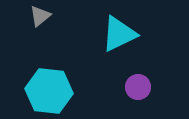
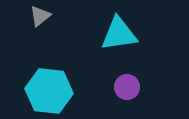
cyan triangle: rotated 18 degrees clockwise
purple circle: moved 11 px left
